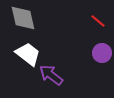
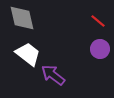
gray diamond: moved 1 px left
purple circle: moved 2 px left, 4 px up
purple arrow: moved 2 px right
